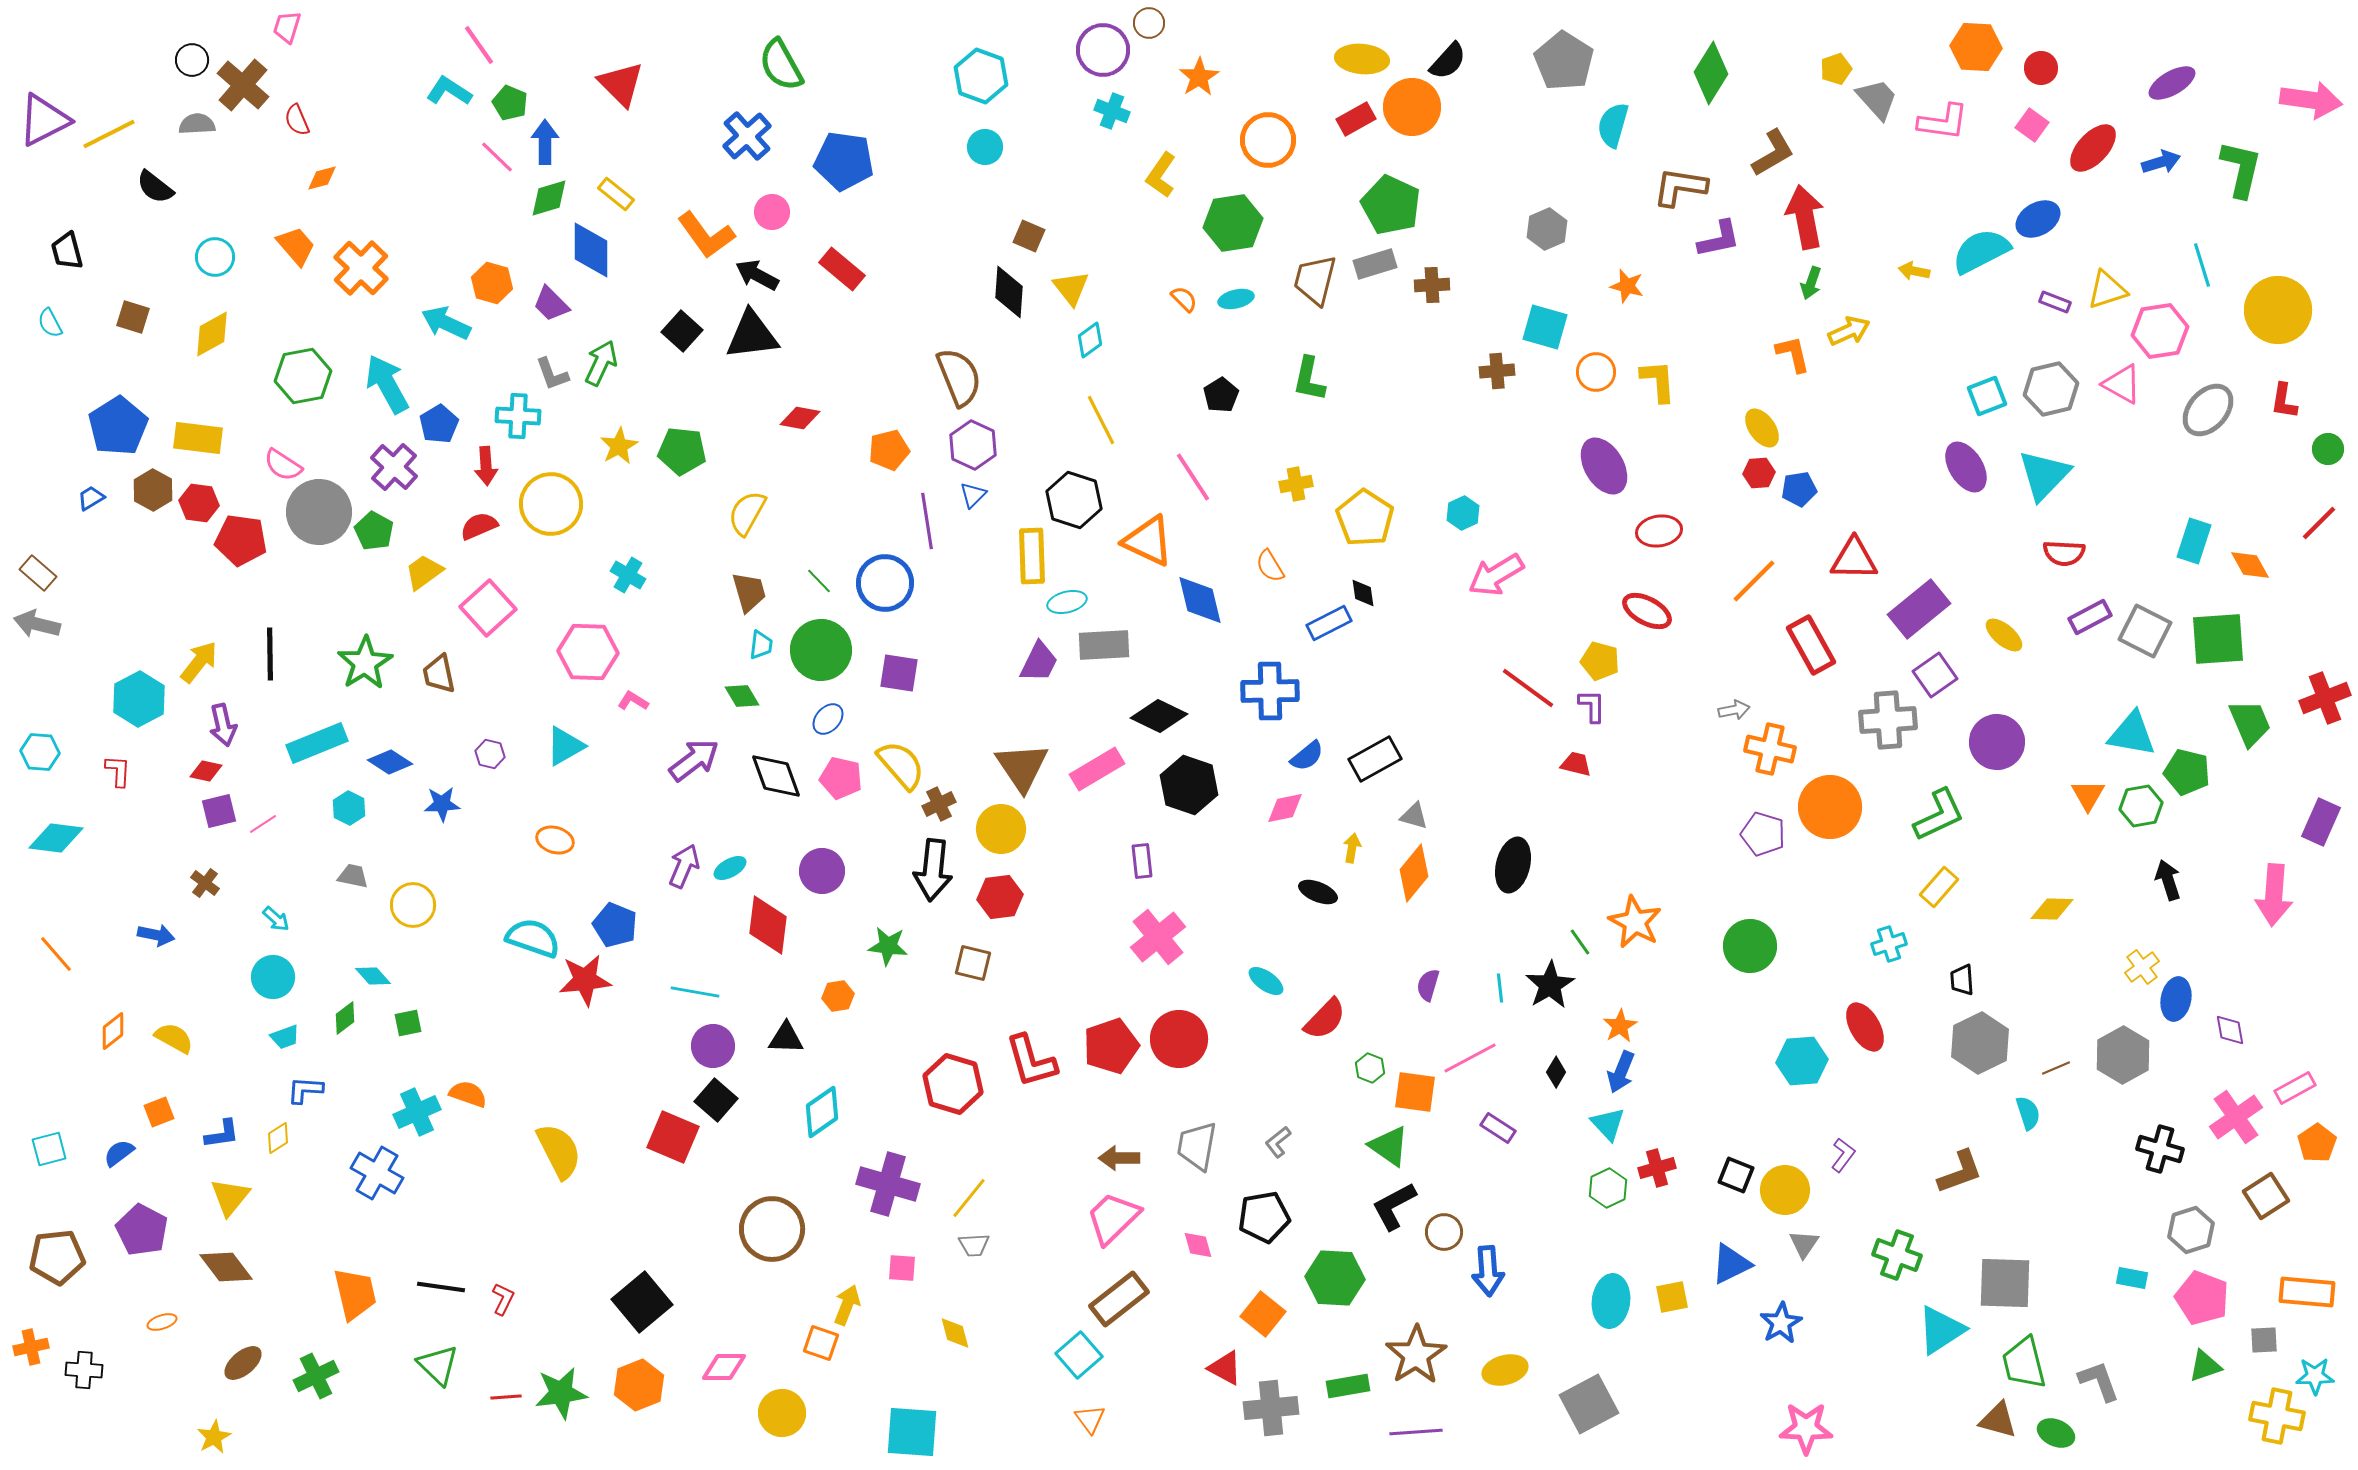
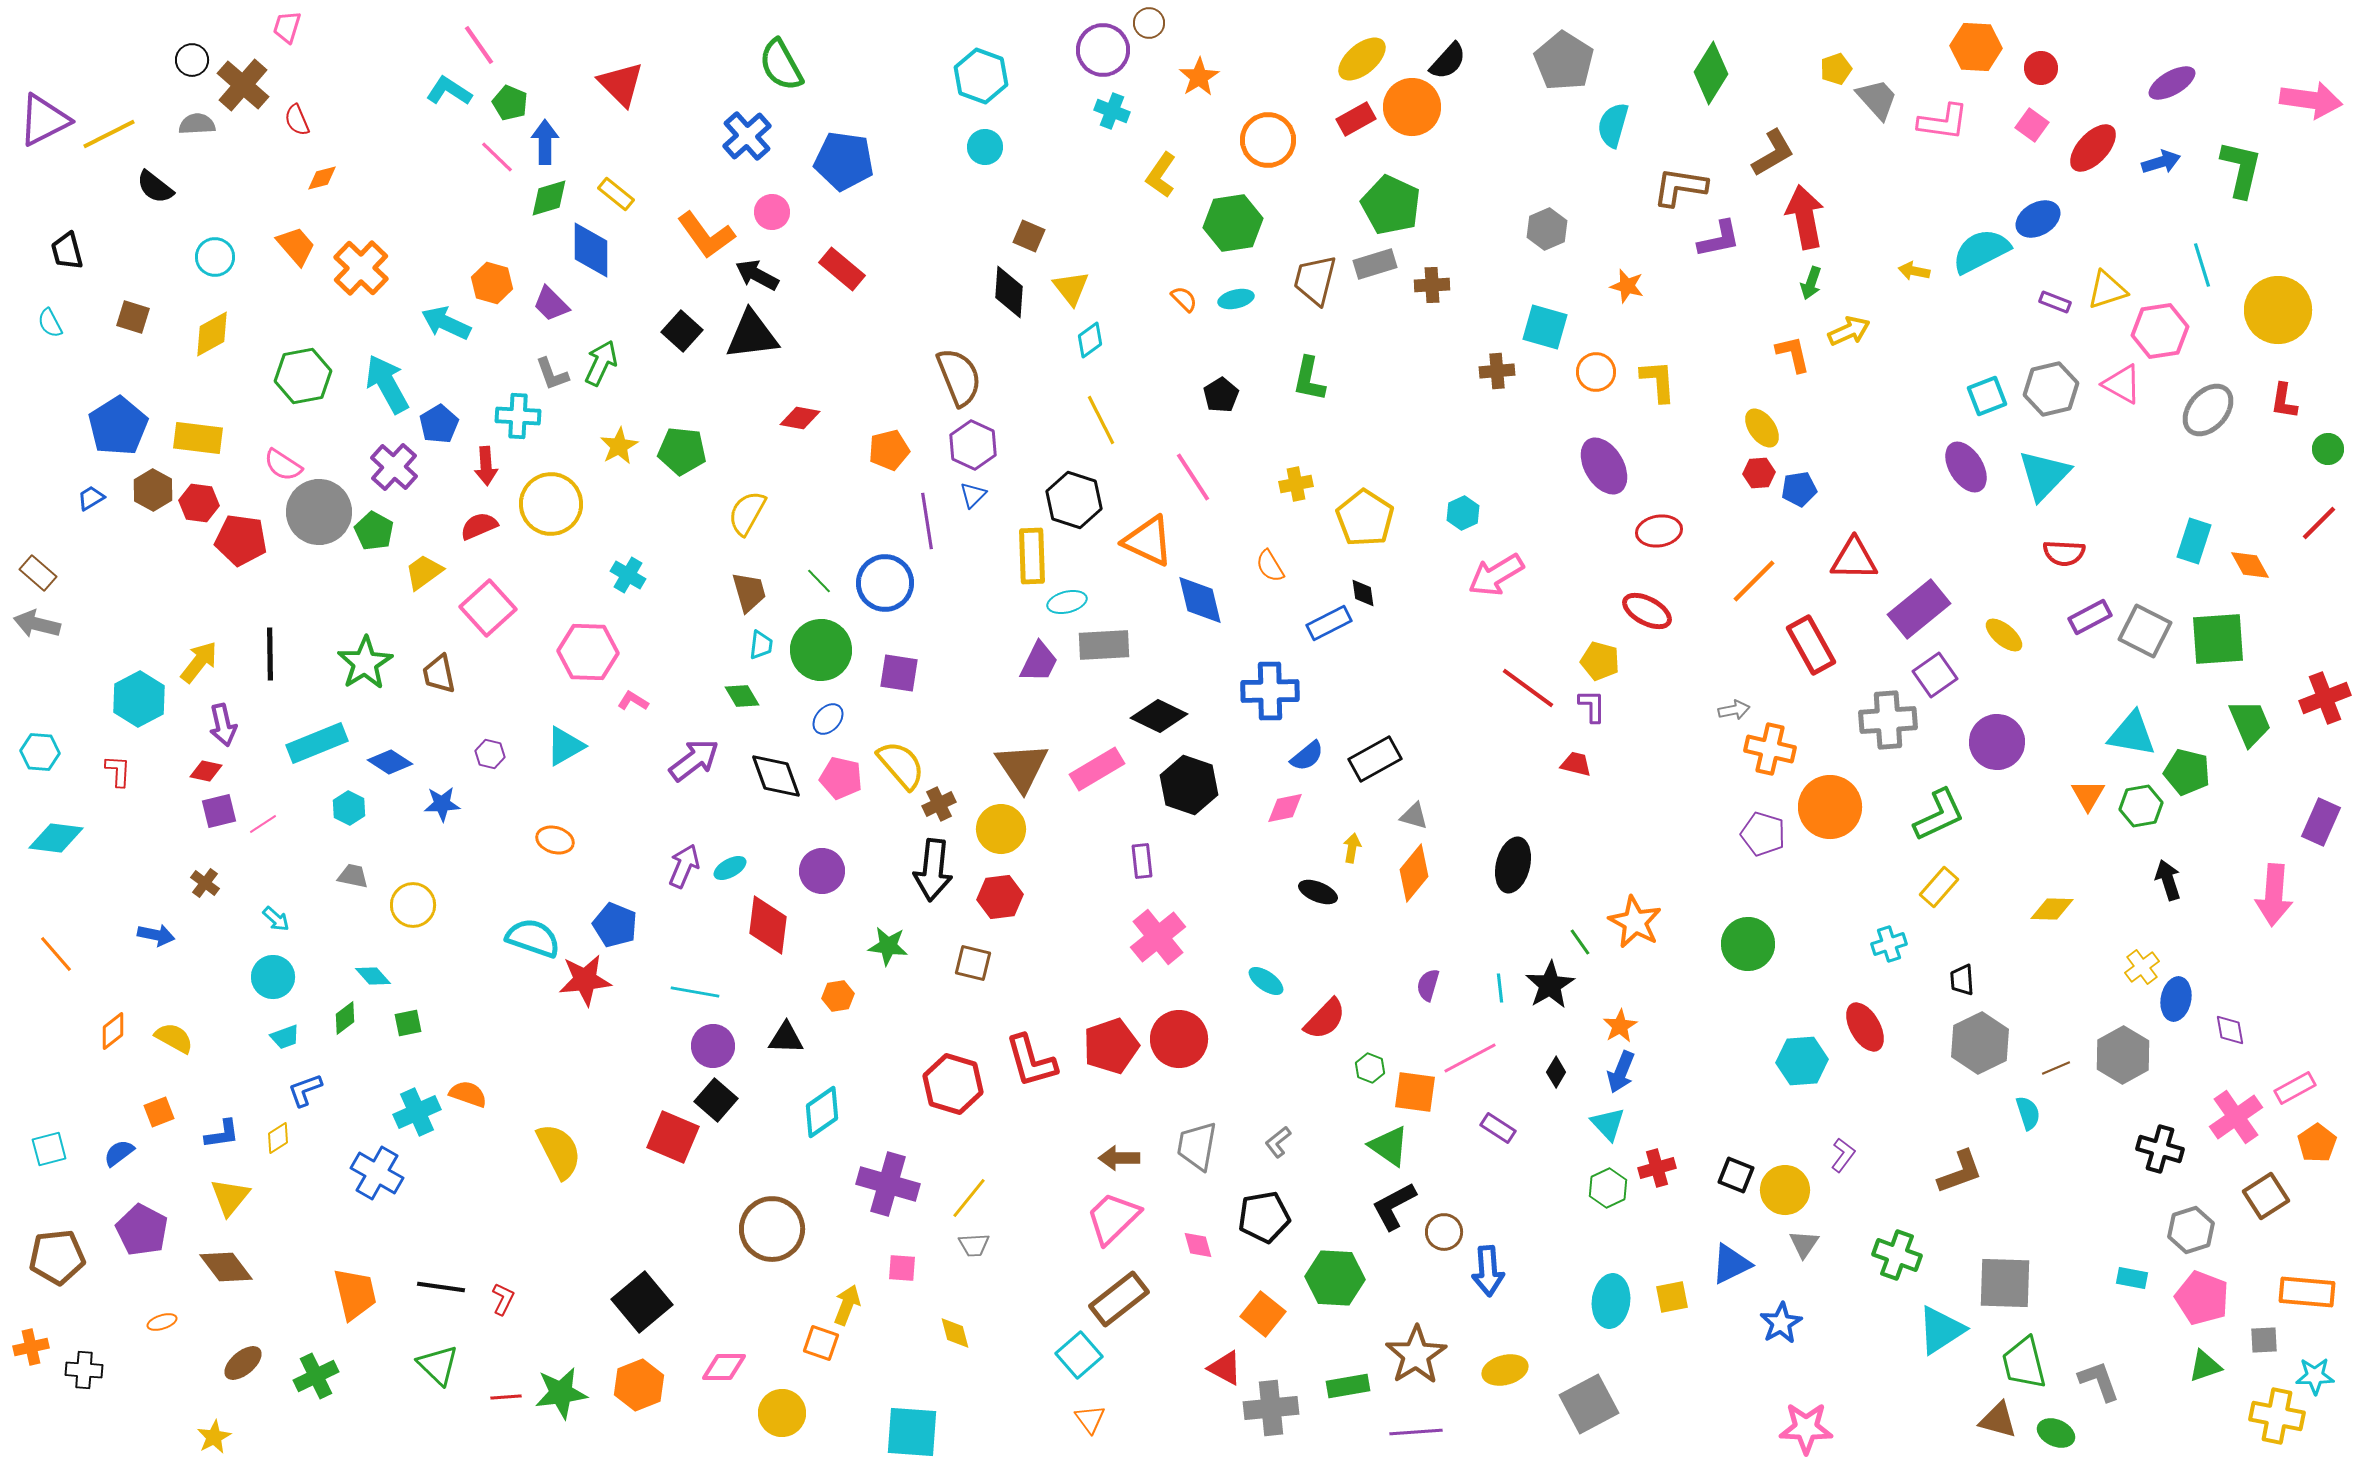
yellow ellipse at (1362, 59): rotated 45 degrees counterclockwise
green circle at (1750, 946): moved 2 px left, 2 px up
blue L-shape at (305, 1090): rotated 24 degrees counterclockwise
